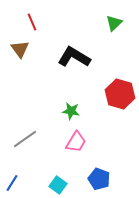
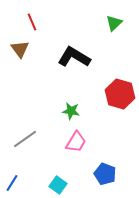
blue pentagon: moved 6 px right, 5 px up
